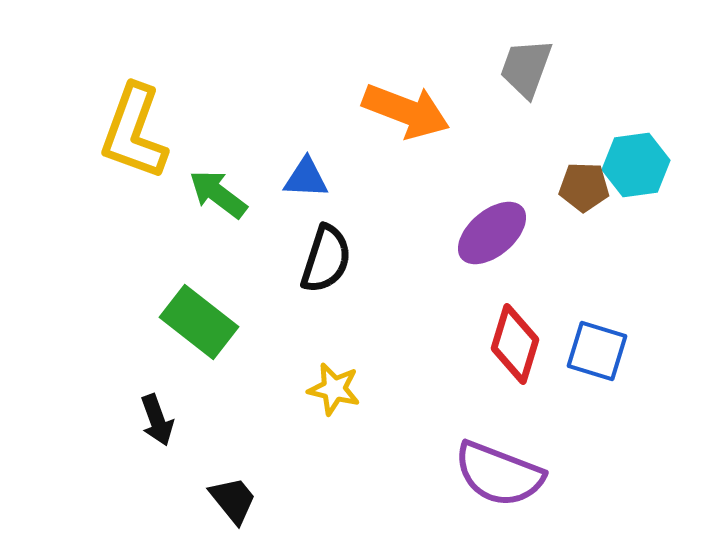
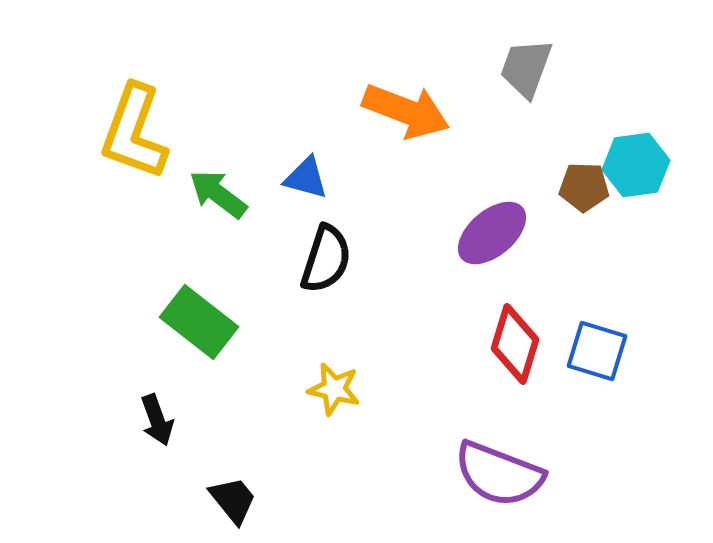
blue triangle: rotated 12 degrees clockwise
